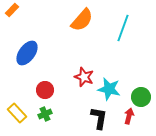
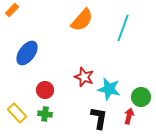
green cross: rotated 32 degrees clockwise
